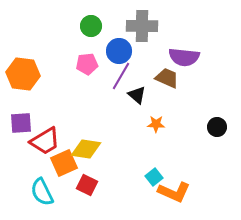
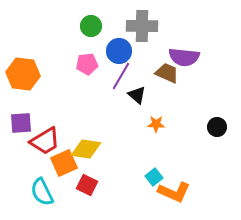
brown trapezoid: moved 5 px up
